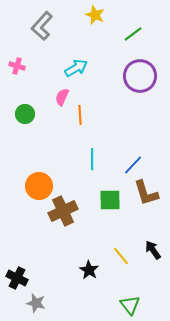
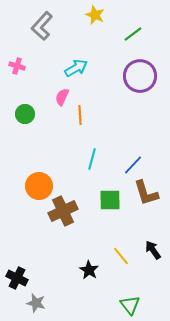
cyan line: rotated 15 degrees clockwise
